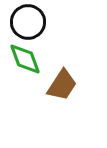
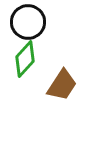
green diamond: rotated 63 degrees clockwise
